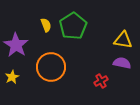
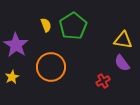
purple semicircle: rotated 138 degrees counterclockwise
red cross: moved 2 px right
